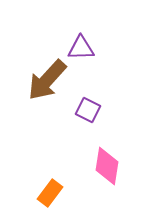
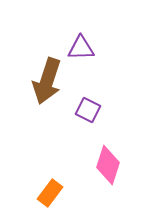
brown arrow: moved 1 px down; rotated 24 degrees counterclockwise
pink diamond: moved 1 px right, 1 px up; rotated 9 degrees clockwise
